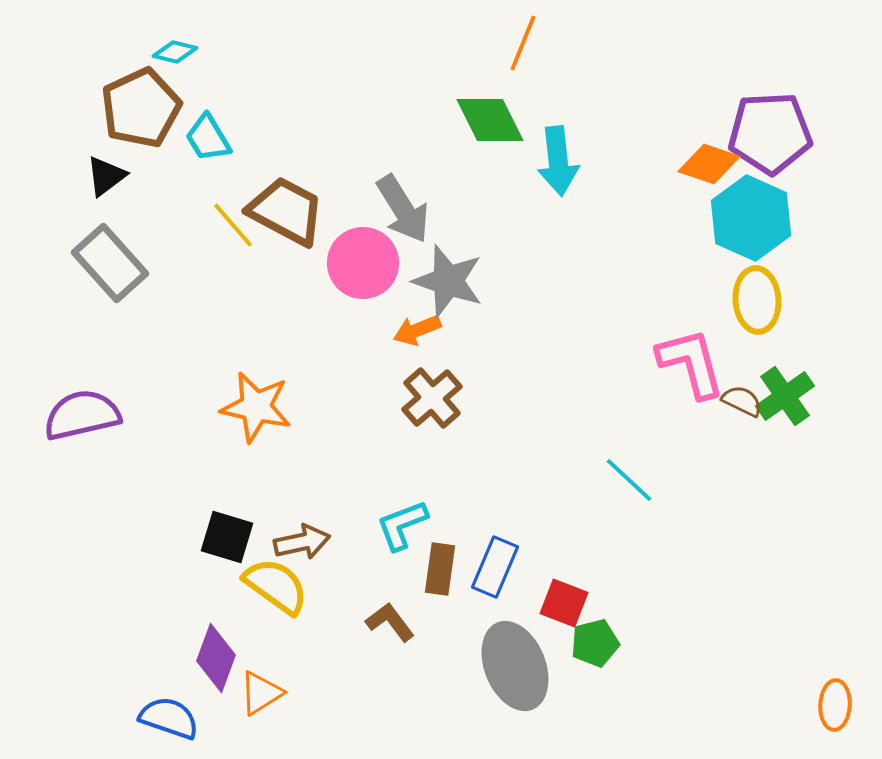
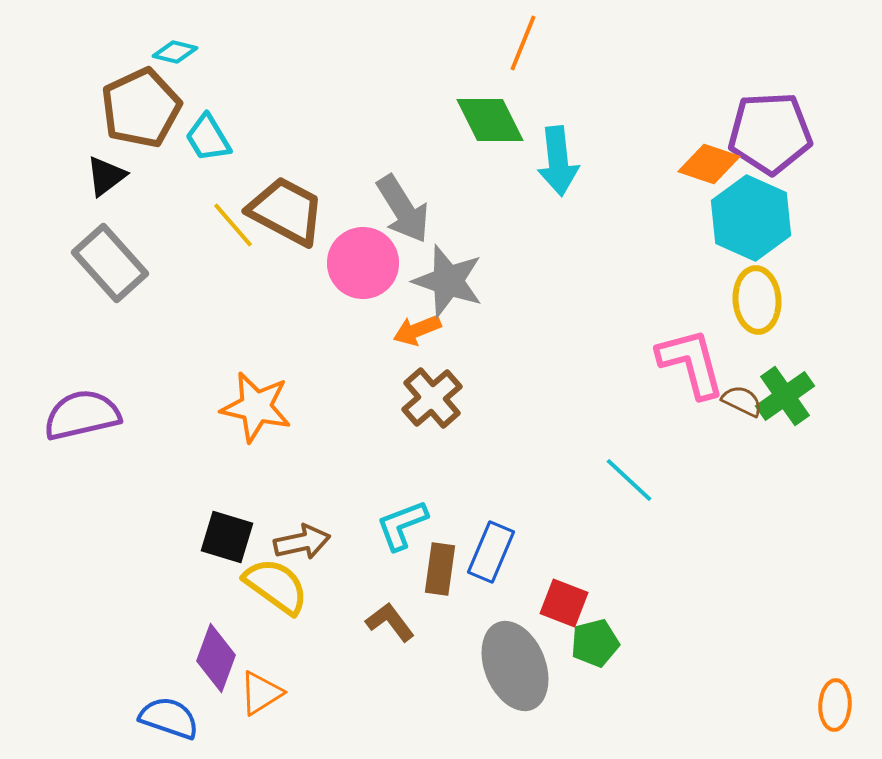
blue rectangle: moved 4 px left, 15 px up
